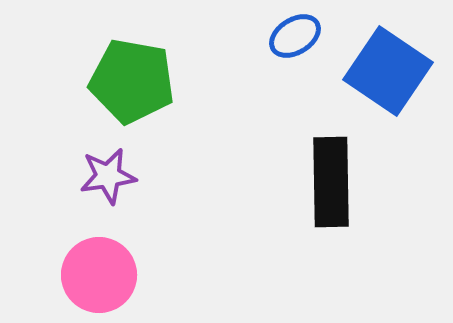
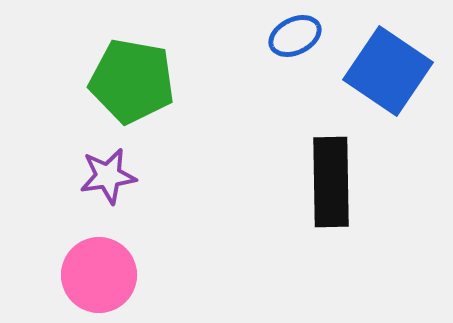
blue ellipse: rotated 6 degrees clockwise
